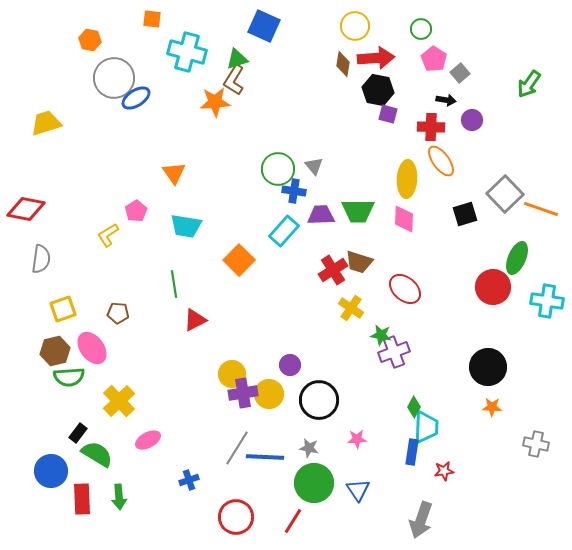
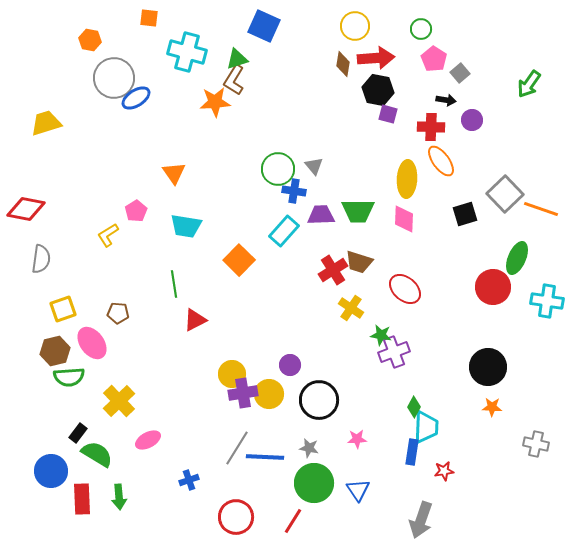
orange square at (152, 19): moved 3 px left, 1 px up
pink ellipse at (92, 348): moved 5 px up
